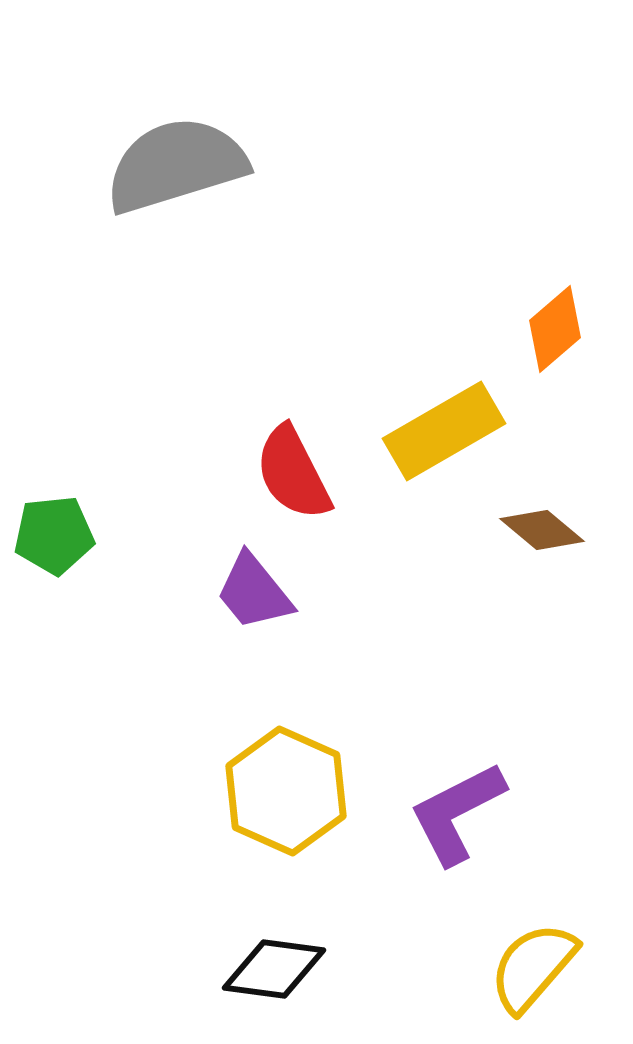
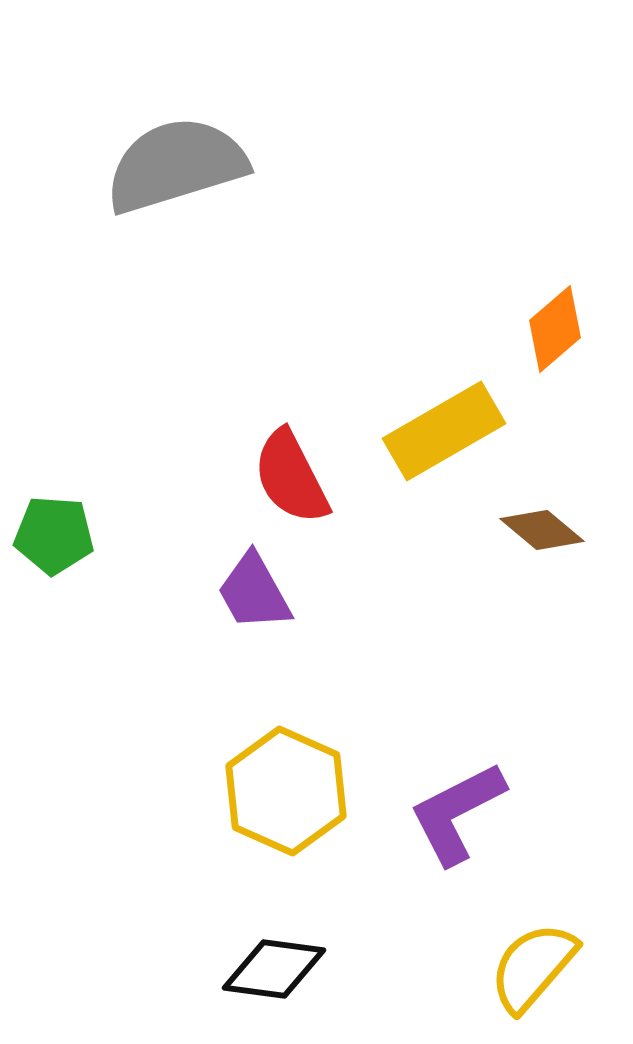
red semicircle: moved 2 px left, 4 px down
green pentagon: rotated 10 degrees clockwise
purple trapezoid: rotated 10 degrees clockwise
